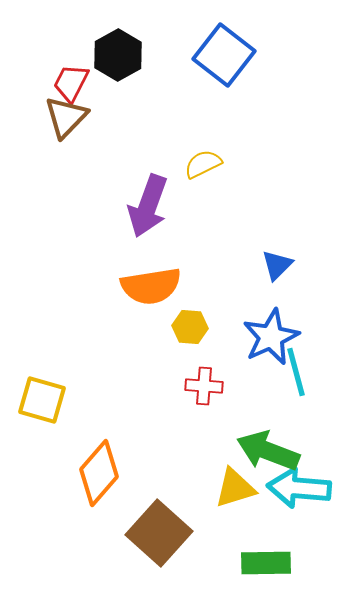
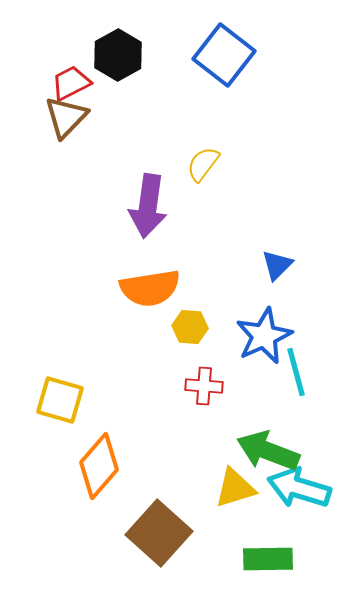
red trapezoid: rotated 36 degrees clockwise
yellow semicircle: rotated 27 degrees counterclockwise
purple arrow: rotated 12 degrees counterclockwise
orange semicircle: moved 1 px left, 2 px down
blue star: moved 7 px left, 1 px up
yellow square: moved 18 px right
orange diamond: moved 7 px up
cyan arrow: rotated 12 degrees clockwise
green rectangle: moved 2 px right, 4 px up
